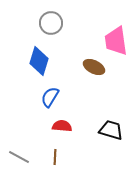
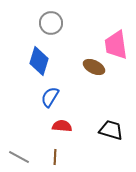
pink trapezoid: moved 4 px down
